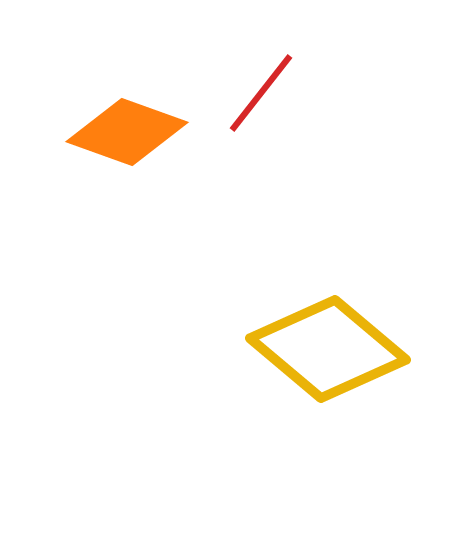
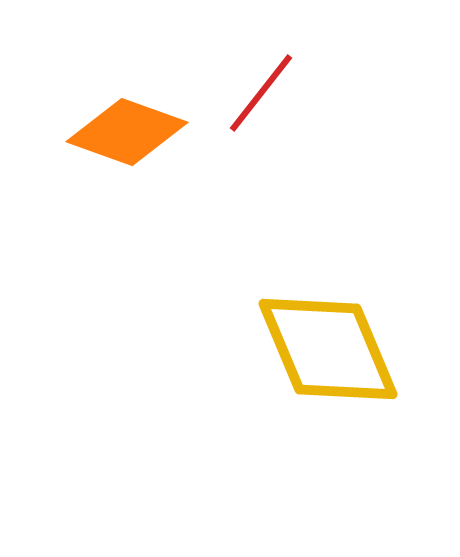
yellow diamond: rotated 27 degrees clockwise
